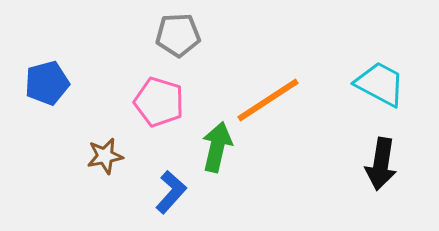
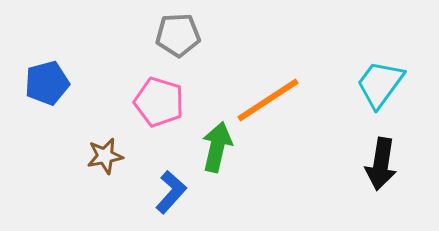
cyan trapezoid: rotated 82 degrees counterclockwise
